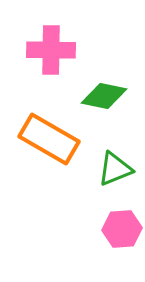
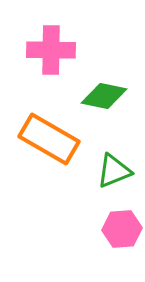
green triangle: moved 1 px left, 2 px down
